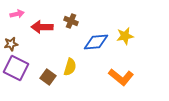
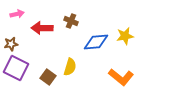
red arrow: moved 1 px down
